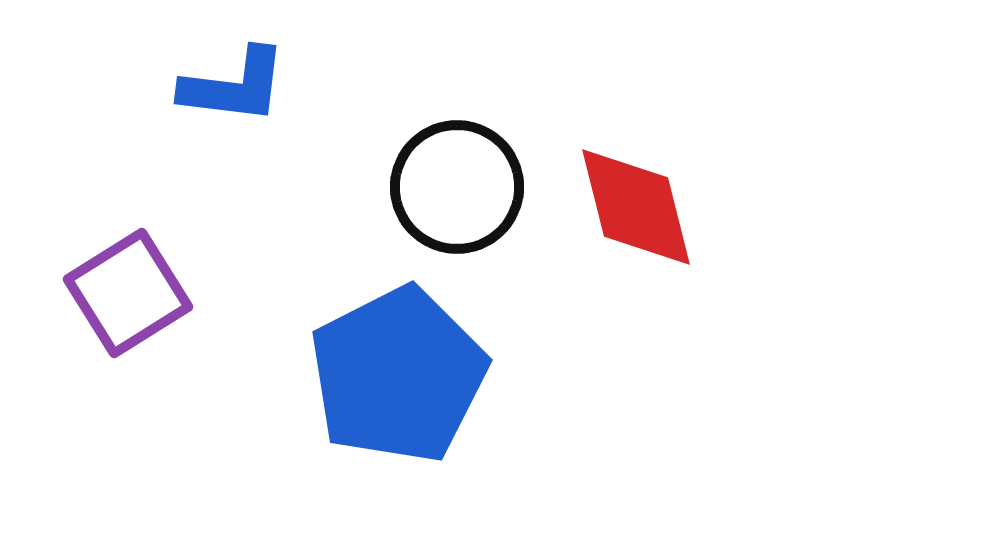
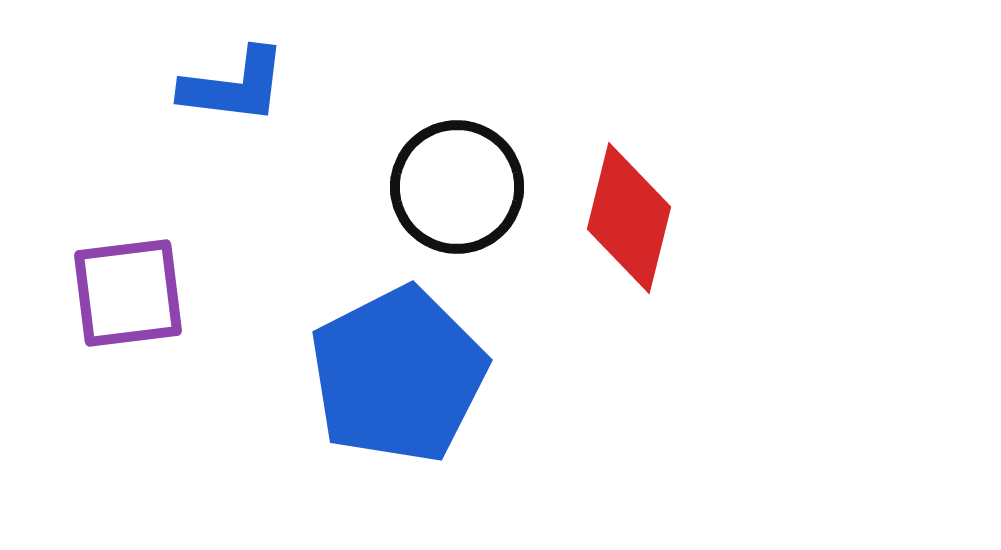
red diamond: moved 7 px left, 11 px down; rotated 28 degrees clockwise
purple square: rotated 25 degrees clockwise
